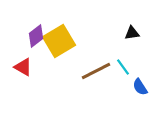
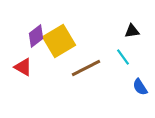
black triangle: moved 2 px up
cyan line: moved 10 px up
brown line: moved 10 px left, 3 px up
